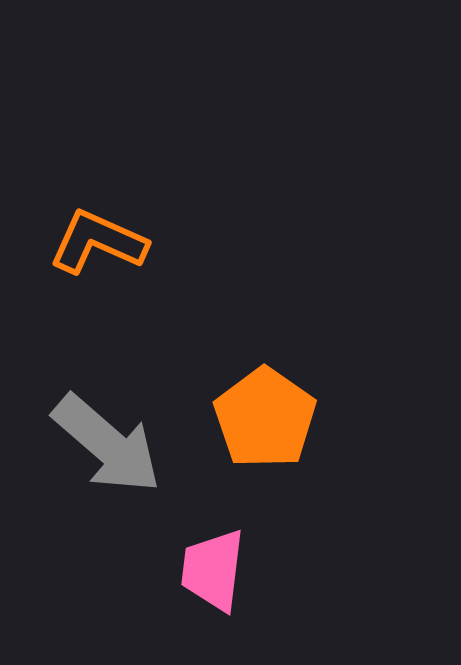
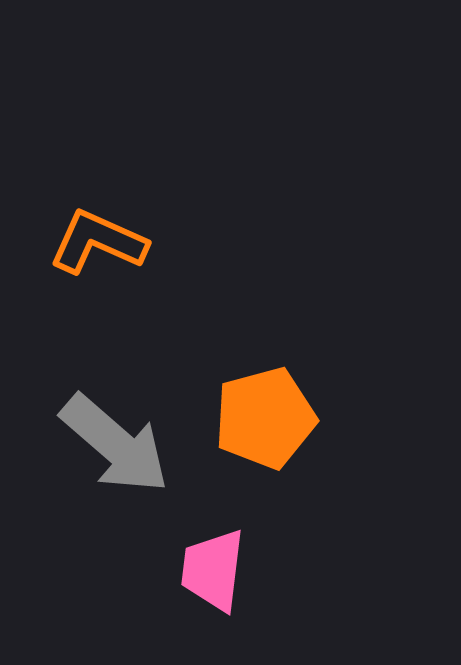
orange pentagon: rotated 22 degrees clockwise
gray arrow: moved 8 px right
